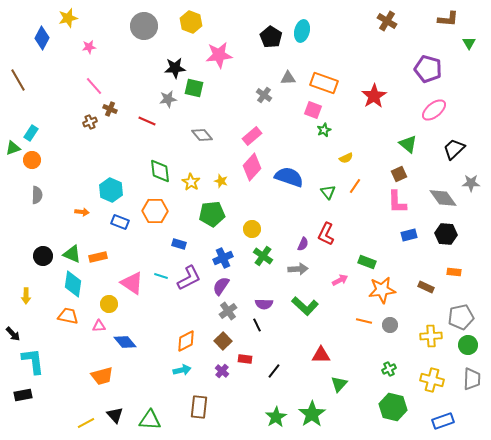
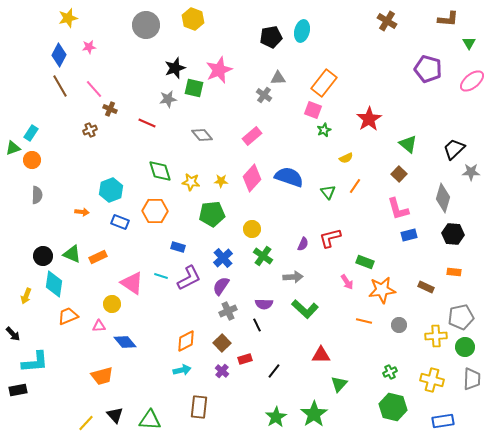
yellow hexagon at (191, 22): moved 2 px right, 3 px up
gray circle at (144, 26): moved 2 px right, 1 px up
black pentagon at (271, 37): rotated 30 degrees clockwise
blue diamond at (42, 38): moved 17 px right, 17 px down
pink star at (219, 55): moved 15 px down; rotated 16 degrees counterclockwise
black star at (175, 68): rotated 15 degrees counterclockwise
gray triangle at (288, 78): moved 10 px left
brown line at (18, 80): moved 42 px right, 6 px down
orange rectangle at (324, 83): rotated 72 degrees counterclockwise
pink line at (94, 86): moved 3 px down
red star at (374, 96): moved 5 px left, 23 px down
pink ellipse at (434, 110): moved 38 px right, 29 px up
red line at (147, 121): moved 2 px down
brown cross at (90, 122): moved 8 px down
pink diamond at (252, 167): moved 11 px down
green diamond at (160, 171): rotated 10 degrees counterclockwise
brown square at (399, 174): rotated 21 degrees counterclockwise
yellow star at (221, 181): rotated 16 degrees counterclockwise
yellow star at (191, 182): rotated 24 degrees counterclockwise
gray star at (471, 183): moved 11 px up
cyan hexagon at (111, 190): rotated 15 degrees clockwise
gray diamond at (443, 198): rotated 52 degrees clockwise
pink L-shape at (397, 202): moved 1 px right, 7 px down; rotated 15 degrees counterclockwise
red L-shape at (326, 234): moved 4 px right, 4 px down; rotated 50 degrees clockwise
black hexagon at (446, 234): moved 7 px right
blue rectangle at (179, 244): moved 1 px left, 3 px down
orange rectangle at (98, 257): rotated 12 degrees counterclockwise
blue cross at (223, 258): rotated 18 degrees counterclockwise
green rectangle at (367, 262): moved 2 px left
gray arrow at (298, 269): moved 5 px left, 8 px down
pink arrow at (340, 280): moved 7 px right, 2 px down; rotated 84 degrees clockwise
cyan diamond at (73, 284): moved 19 px left
yellow arrow at (26, 296): rotated 21 degrees clockwise
yellow circle at (109, 304): moved 3 px right
green L-shape at (305, 306): moved 3 px down
gray cross at (228, 311): rotated 12 degrees clockwise
orange trapezoid at (68, 316): rotated 35 degrees counterclockwise
gray circle at (390, 325): moved 9 px right
yellow cross at (431, 336): moved 5 px right
brown square at (223, 341): moved 1 px left, 2 px down
green circle at (468, 345): moved 3 px left, 2 px down
red rectangle at (245, 359): rotated 24 degrees counterclockwise
cyan L-shape at (33, 361): moved 2 px right, 1 px down; rotated 92 degrees clockwise
green cross at (389, 369): moved 1 px right, 3 px down
black rectangle at (23, 395): moved 5 px left, 5 px up
green star at (312, 414): moved 2 px right
blue rectangle at (443, 421): rotated 10 degrees clockwise
yellow line at (86, 423): rotated 18 degrees counterclockwise
